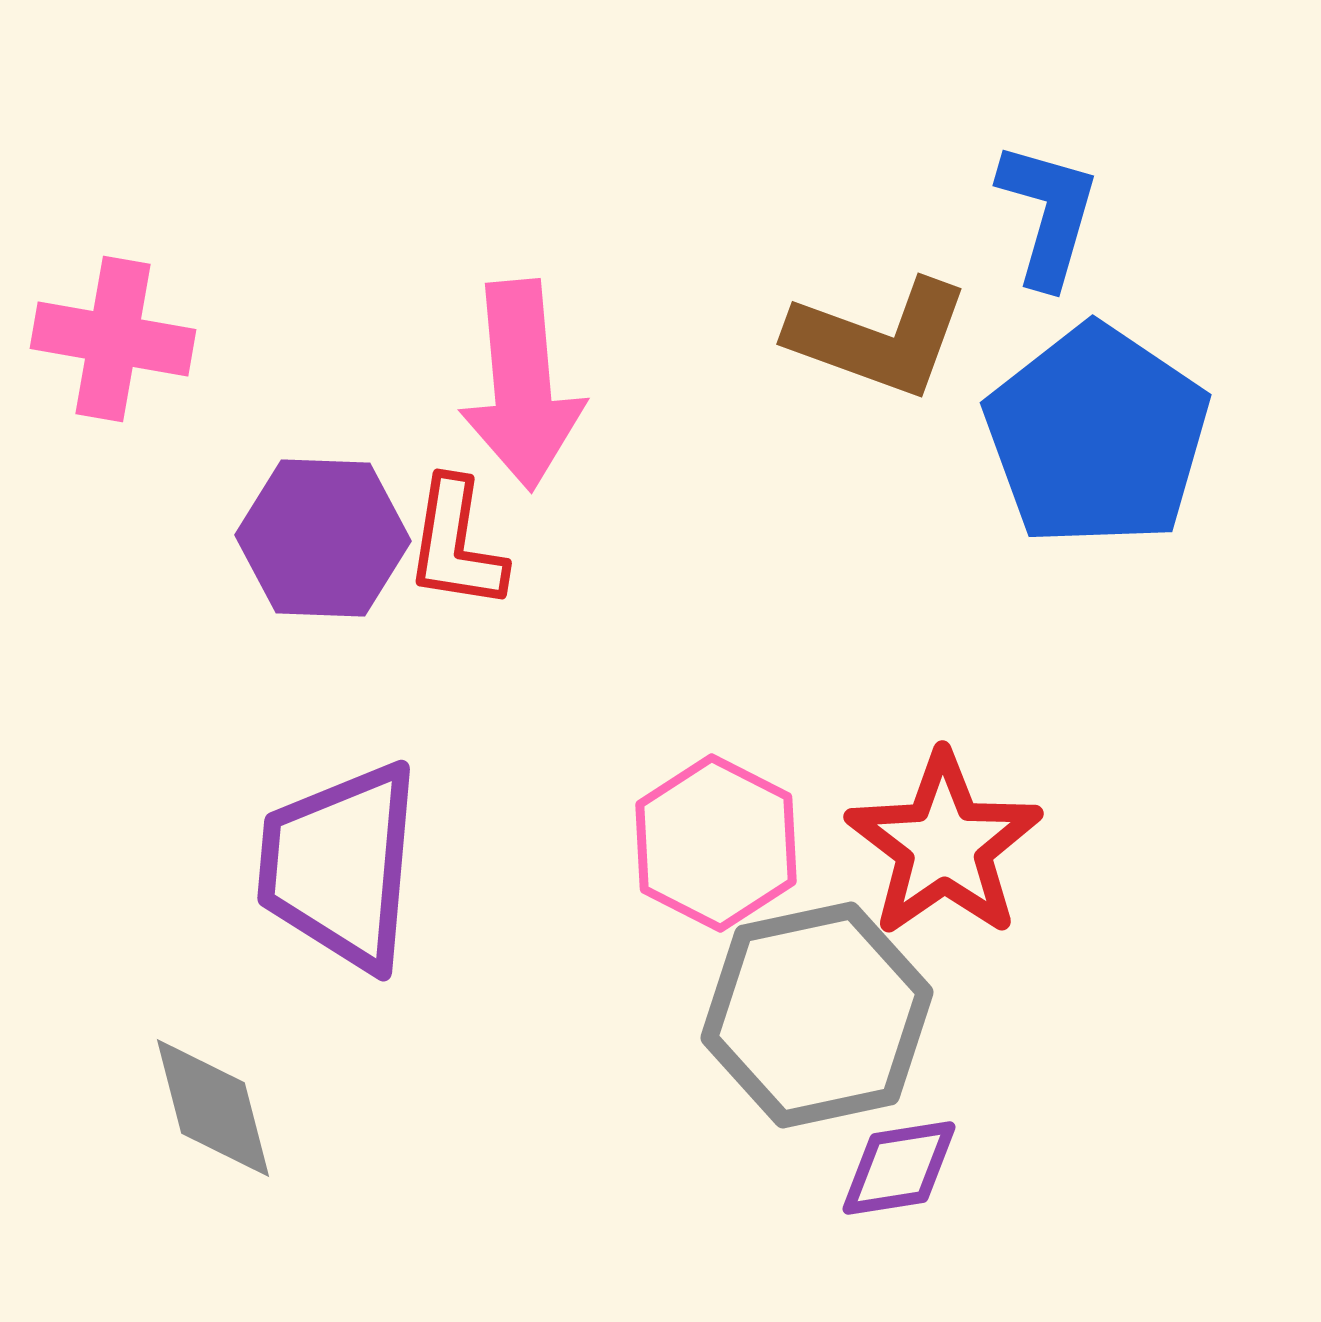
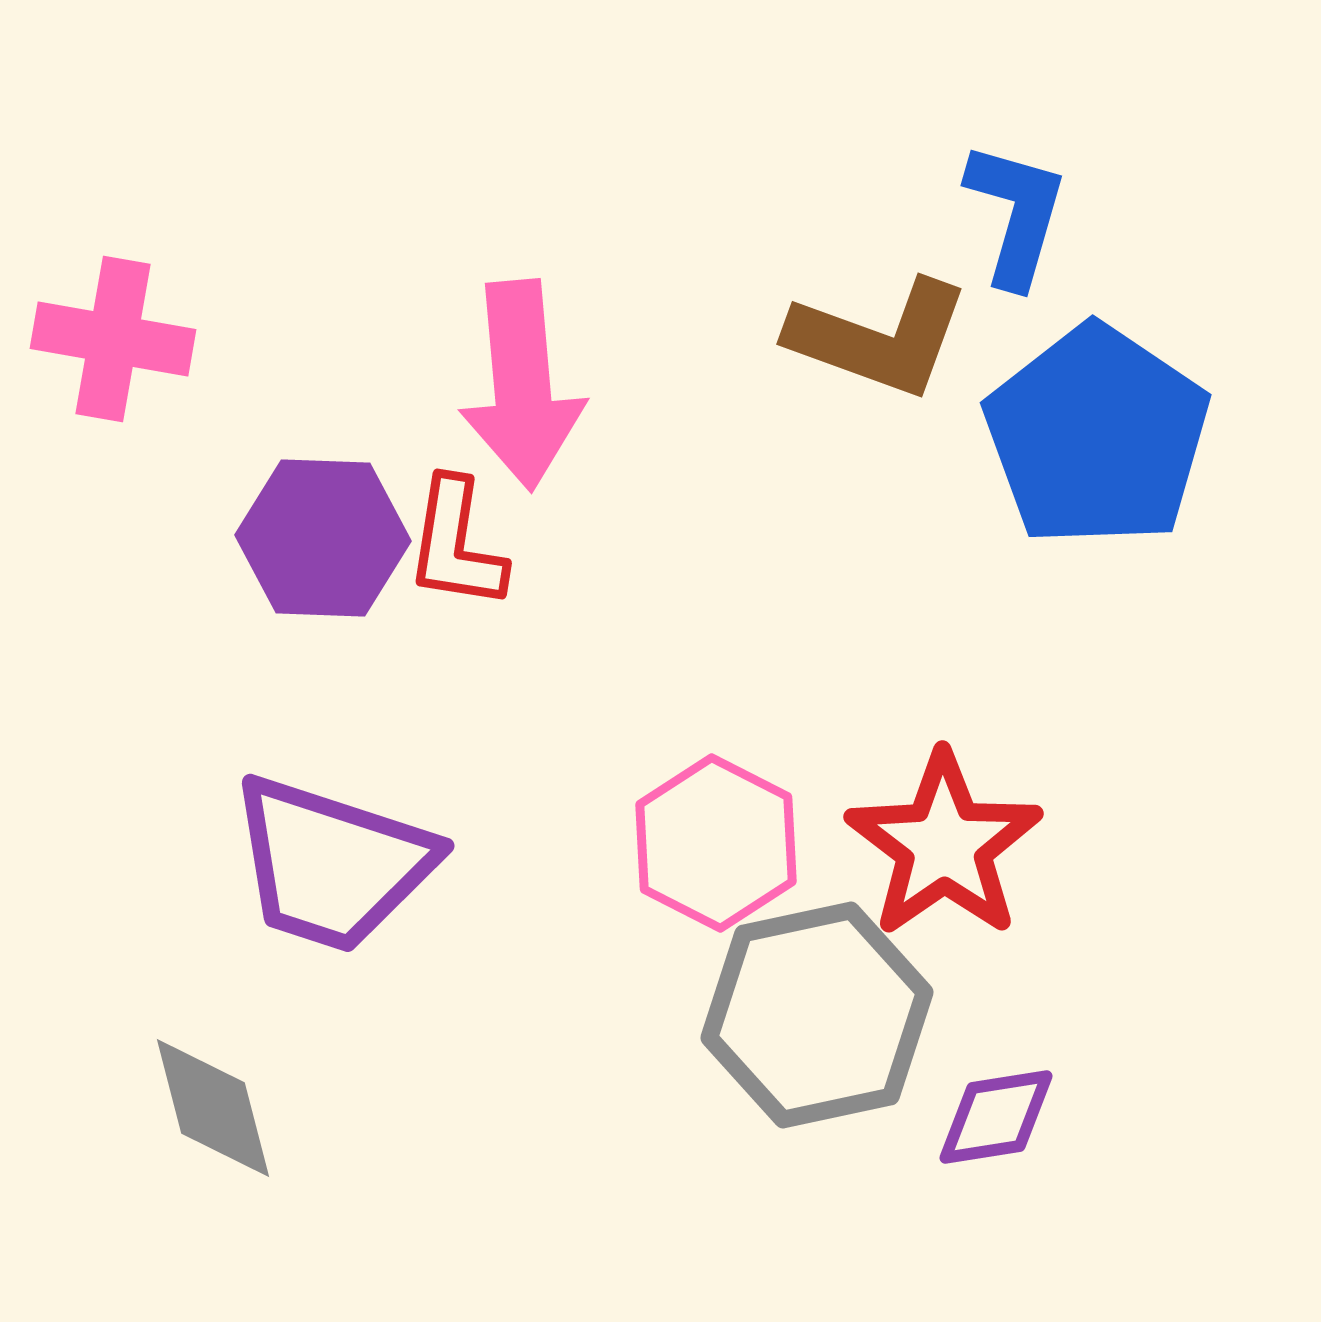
blue L-shape: moved 32 px left
purple trapezoid: moved 8 px left, 2 px up; rotated 77 degrees counterclockwise
purple diamond: moved 97 px right, 51 px up
